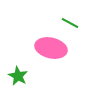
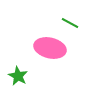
pink ellipse: moved 1 px left
